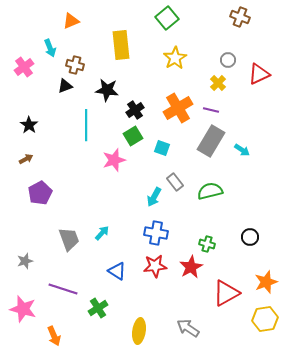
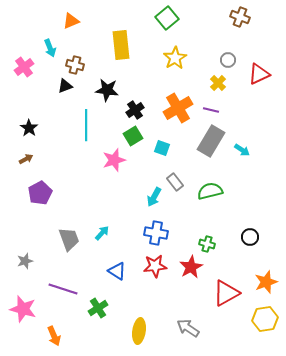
black star at (29, 125): moved 3 px down
